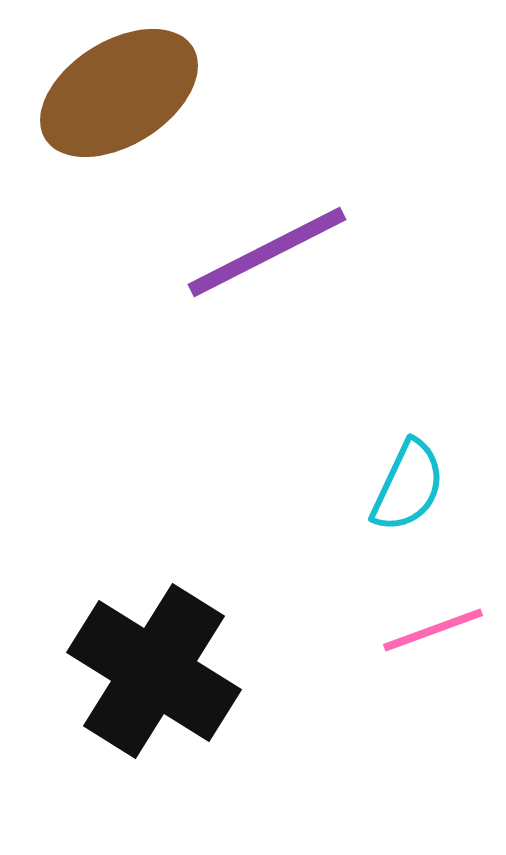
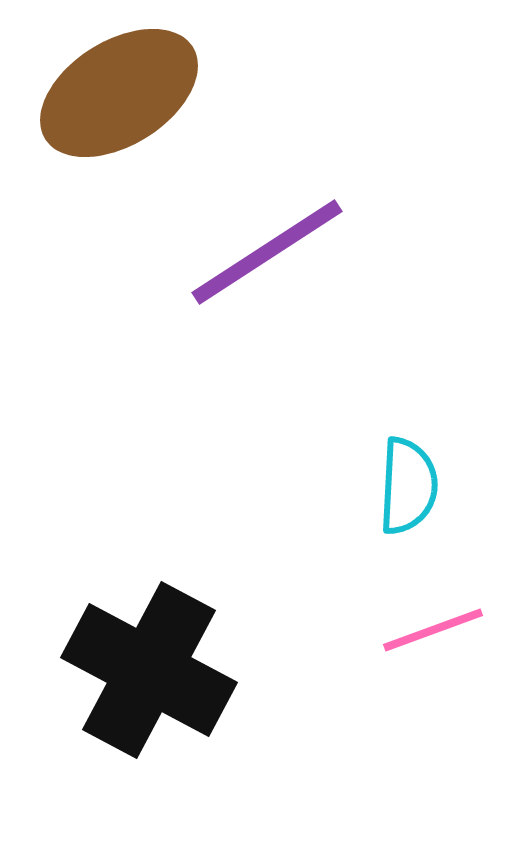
purple line: rotated 6 degrees counterclockwise
cyan semicircle: rotated 22 degrees counterclockwise
black cross: moved 5 px left, 1 px up; rotated 4 degrees counterclockwise
